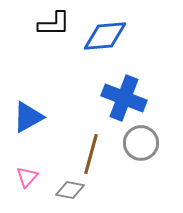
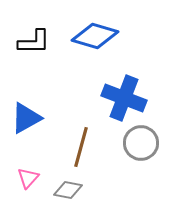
black L-shape: moved 20 px left, 18 px down
blue diamond: moved 10 px left; rotated 21 degrees clockwise
blue triangle: moved 2 px left, 1 px down
brown line: moved 10 px left, 7 px up
pink triangle: moved 1 px right, 1 px down
gray diamond: moved 2 px left
